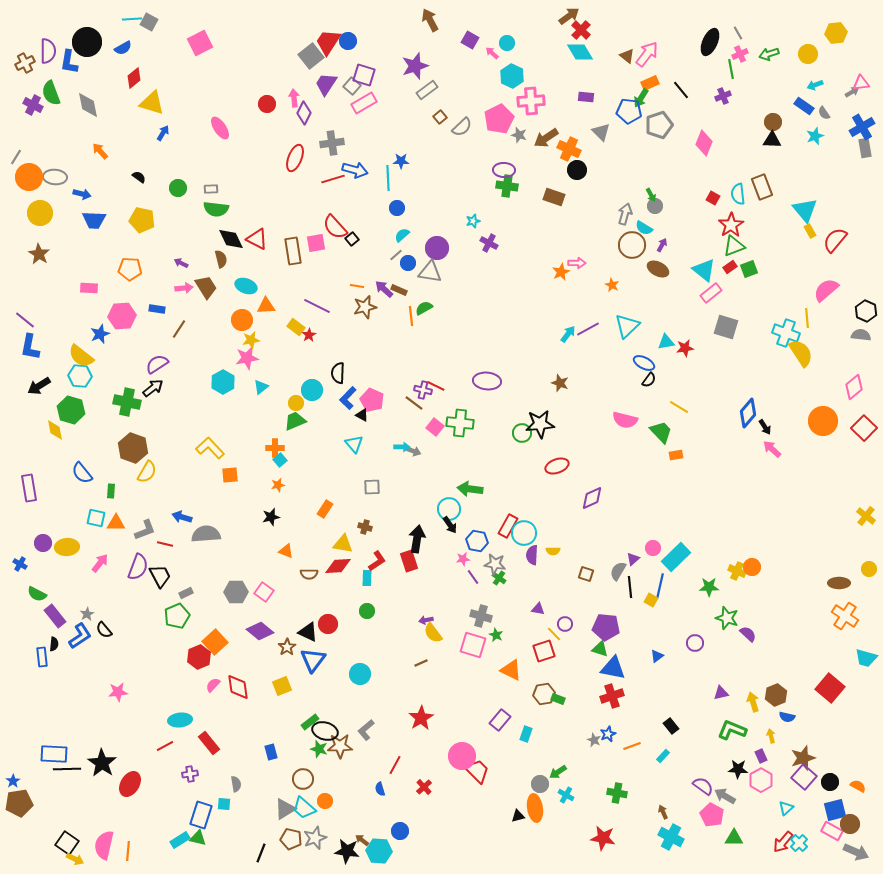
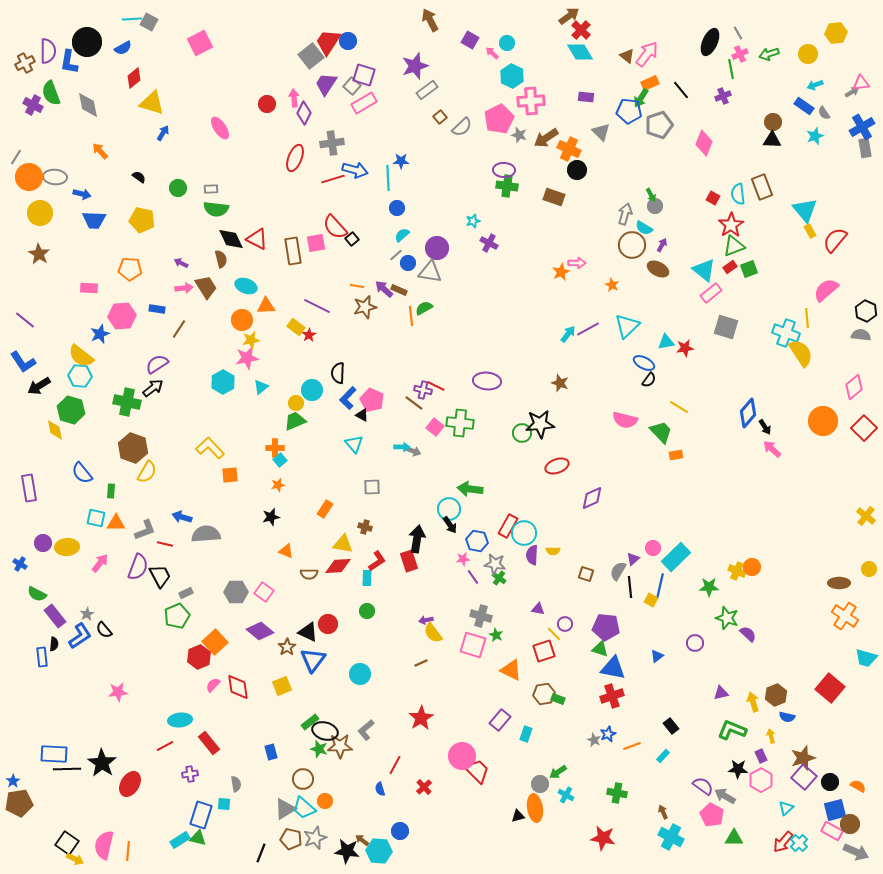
blue L-shape at (30, 347): moved 7 px left, 15 px down; rotated 44 degrees counterclockwise
